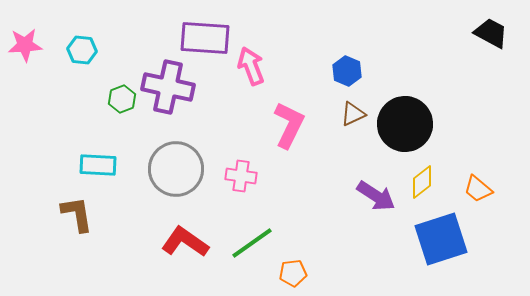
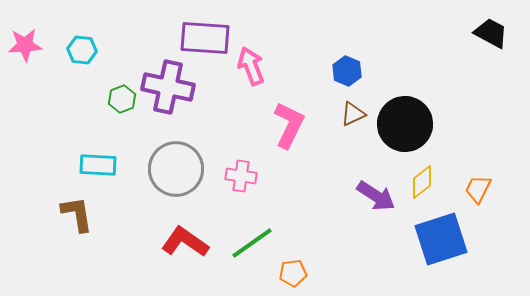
orange trapezoid: rotated 76 degrees clockwise
